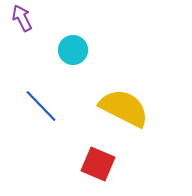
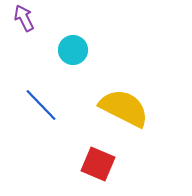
purple arrow: moved 2 px right
blue line: moved 1 px up
